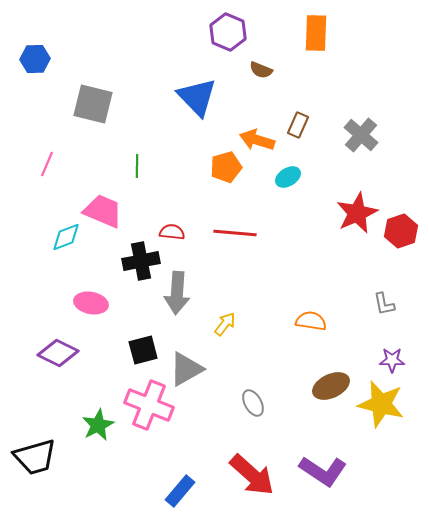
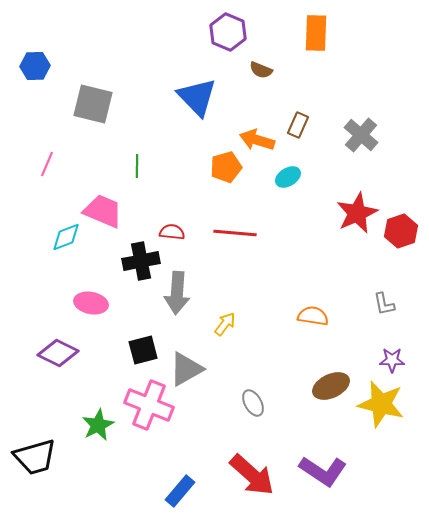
blue hexagon: moved 7 px down
orange semicircle: moved 2 px right, 5 px up
